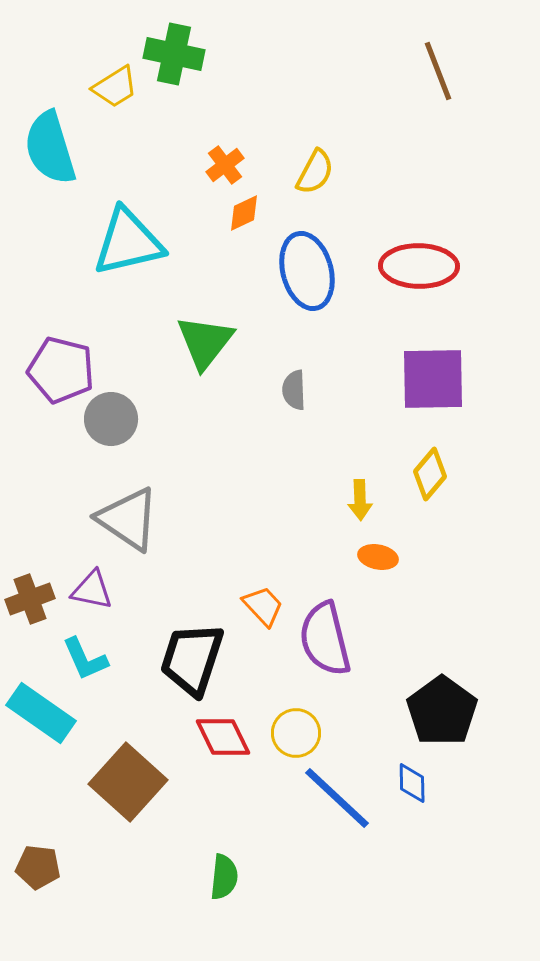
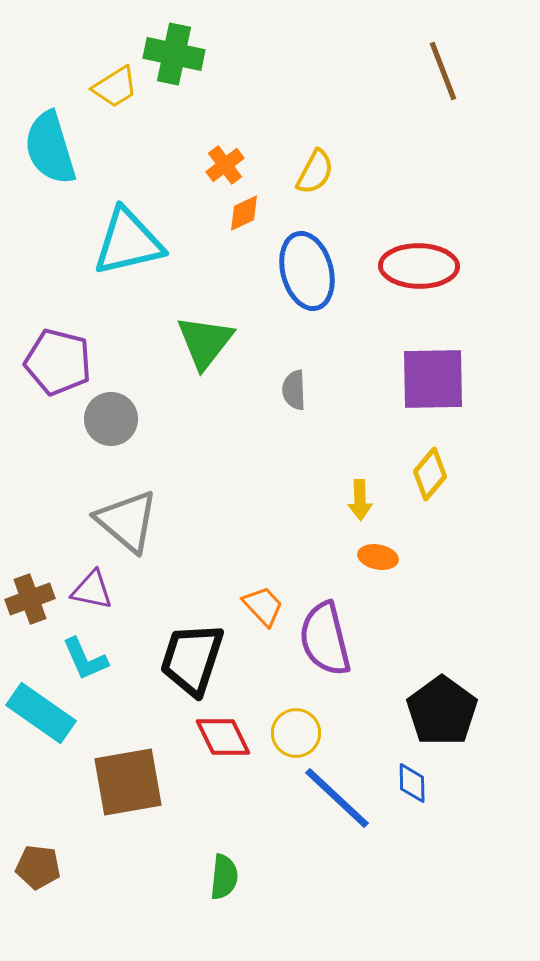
brown line: moved 5 px right
purple pentagon: moved 3 px left, 8 px up
gray triangle: moved 1 px left, 2 px down; rotated 6 degrees clockwise
brown square: rotated 38 degrees clockwise
